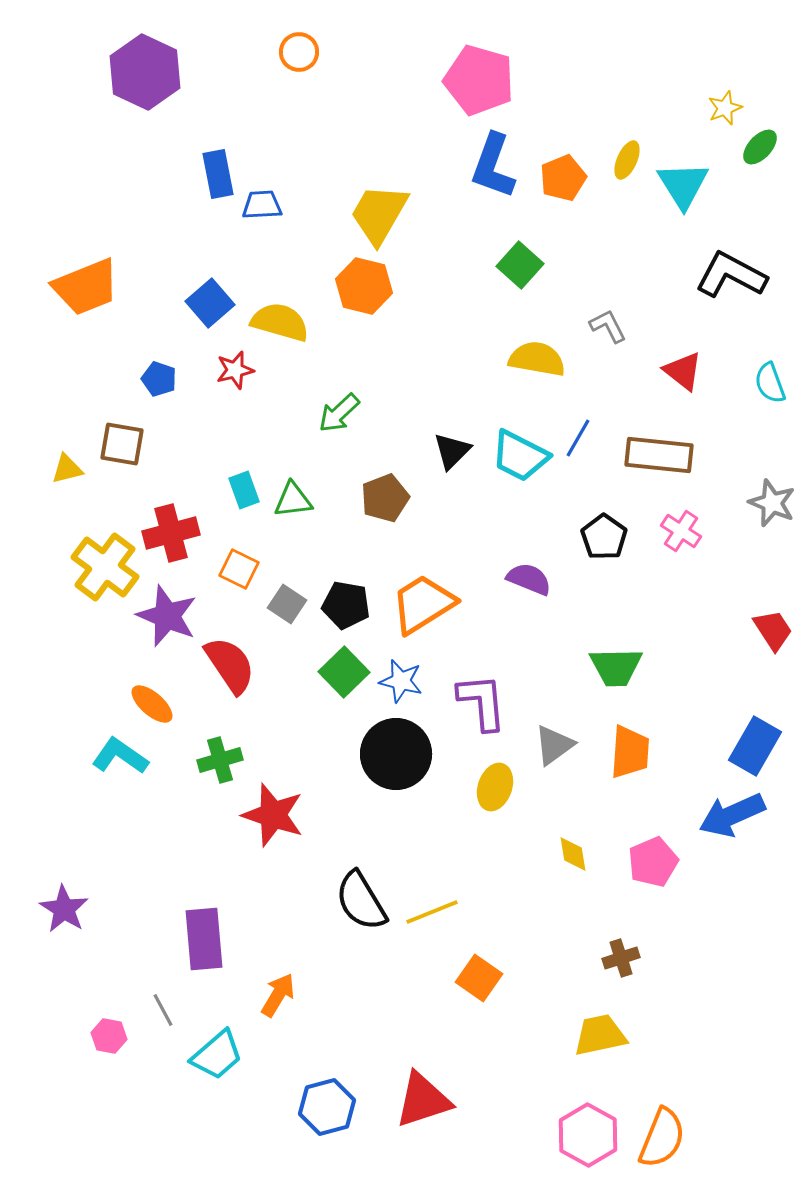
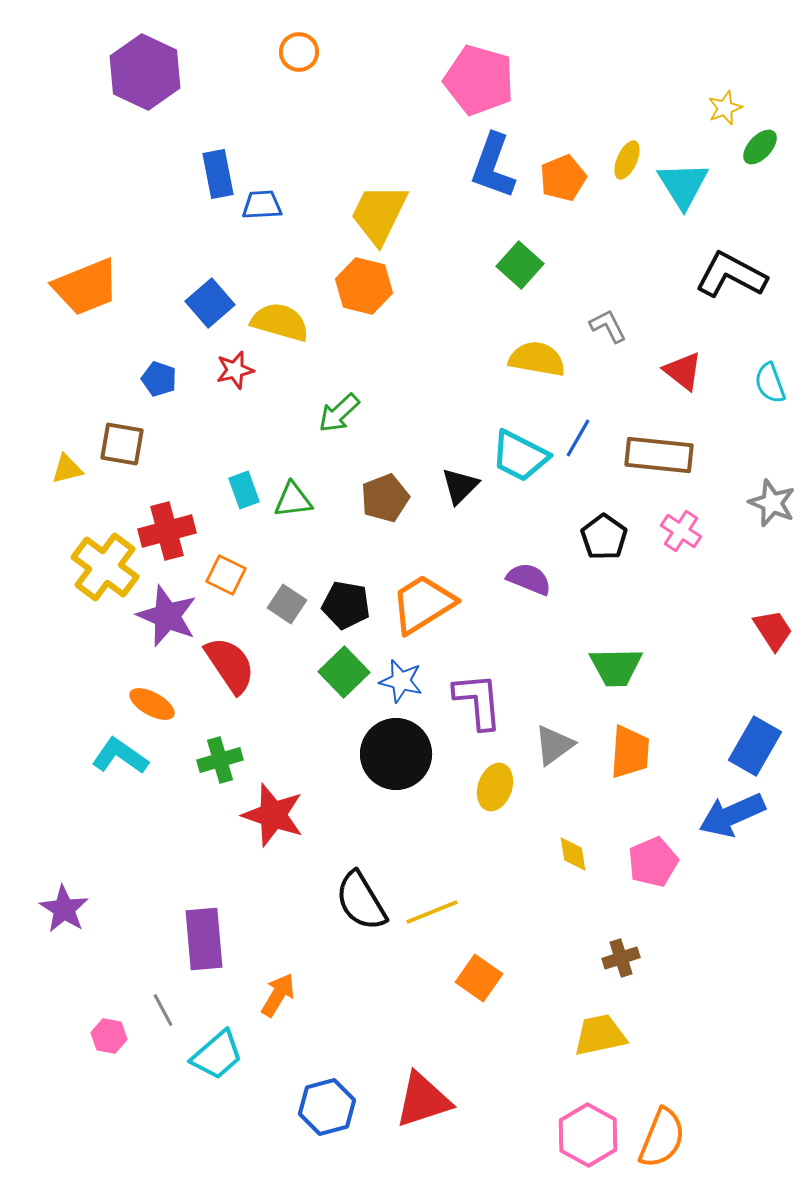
yellow trapezoid at (379, 214): rotated 4 degrees counterclockwise
black triangle at (452, 451): moved 8 px right, 35 px down
red cross at (171, 533): moved 4 px left, 2 px up
orange square at (239, 569): moved 13 px left, 6 px down
purple L-shape at (482, 702): moved 4 px left, 1 px up
orange ellipse at (152, 704): rotated 12 degrees counterclockwise
